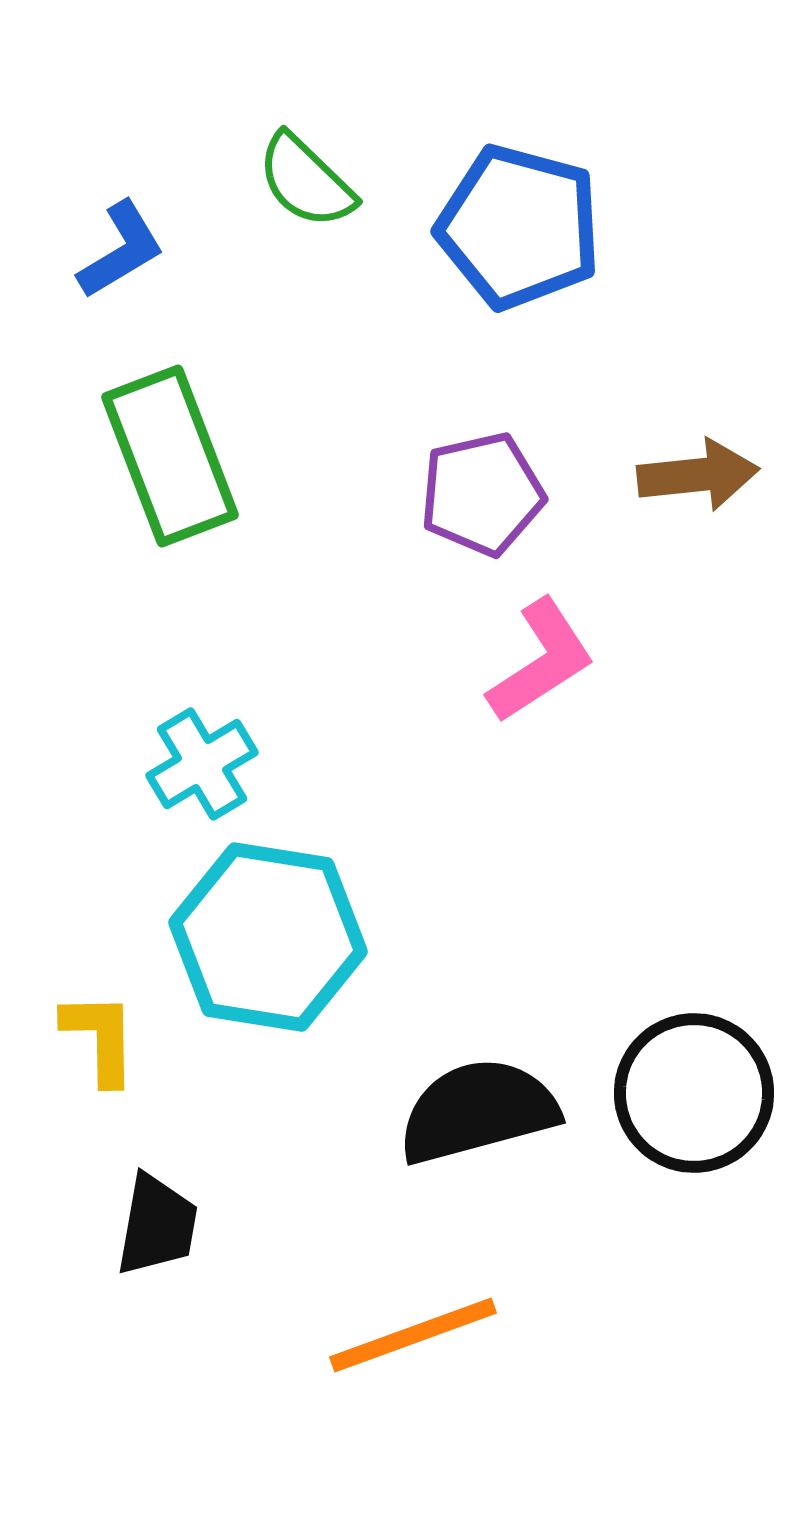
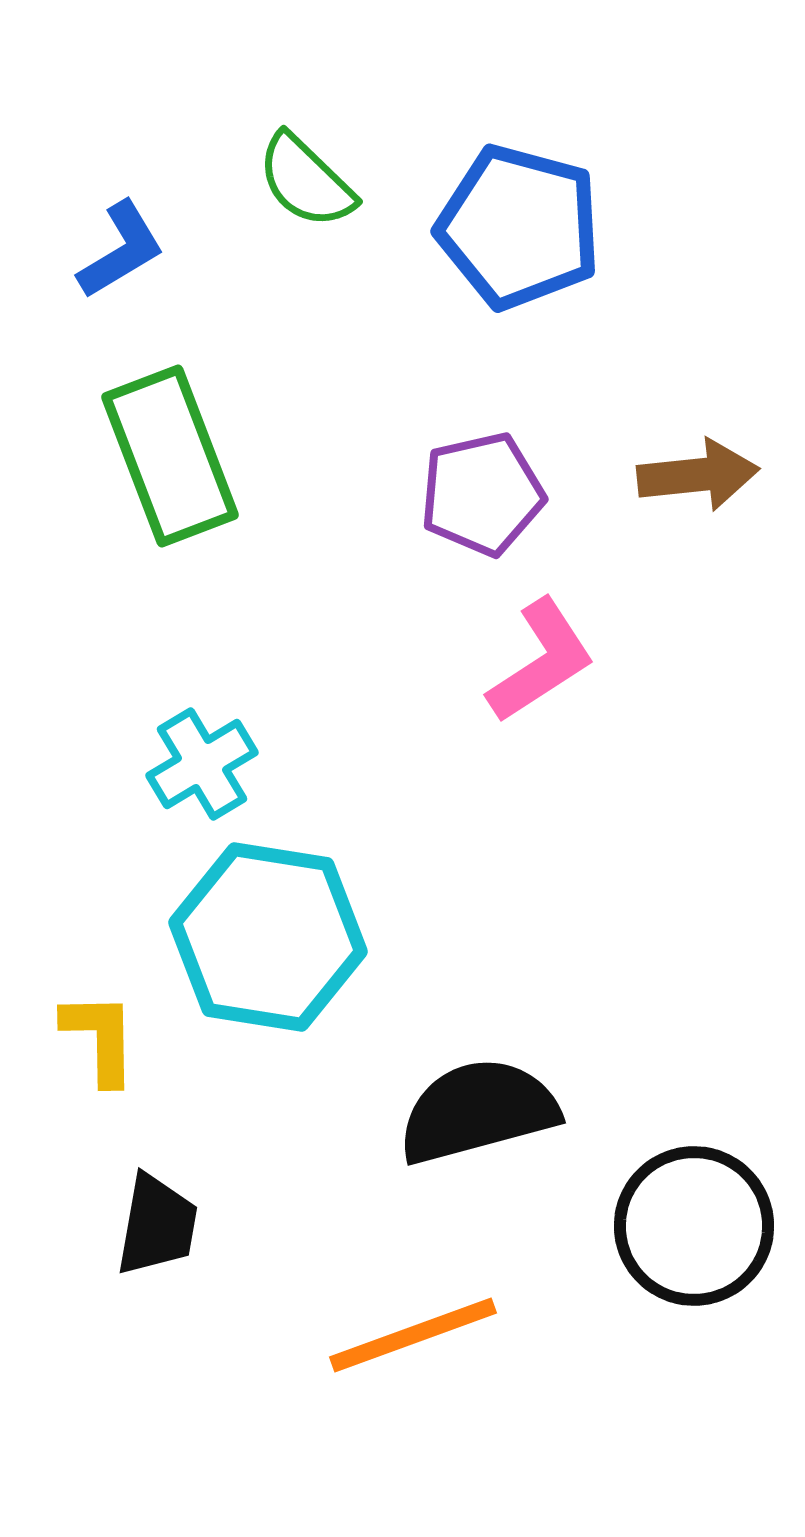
black circle: moved 133 px down
